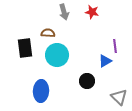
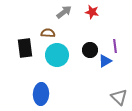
gray arrow: rotated 112 degrees counterclockwise
black circle: moved 3 px right, 31 px up
blue ellipse: moved 3 px down
